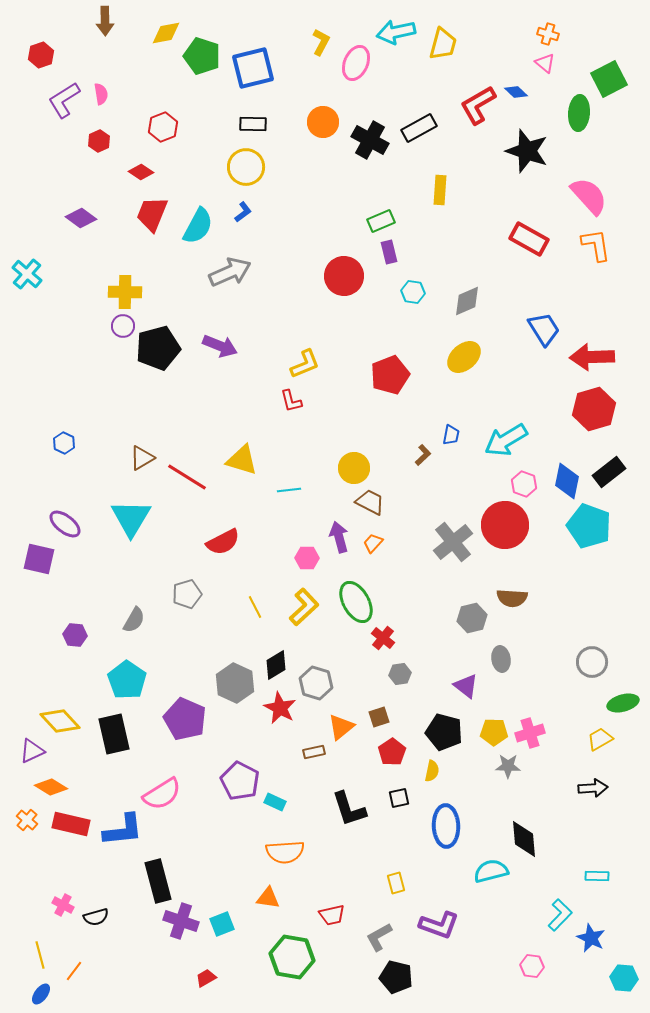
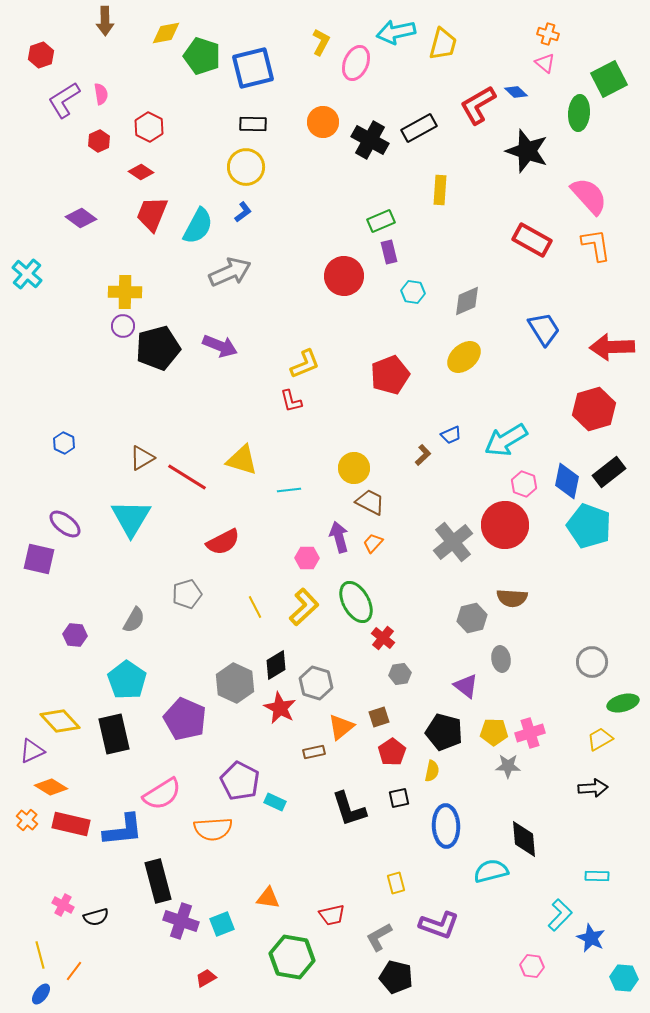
red hexagon at (163, 127): moved 14 px left; rotated 12 degrees counterclockwise
red rectangle at (529, 239): moved 3 px right, 1 px down
red arrow at (592, 357): moved 20 px right, 10 px up
blue trapezoid at (451, 435): rotated 55 degrees clockwise
orange semicircle at (285, 852): moved 72 px left, 23 px up
